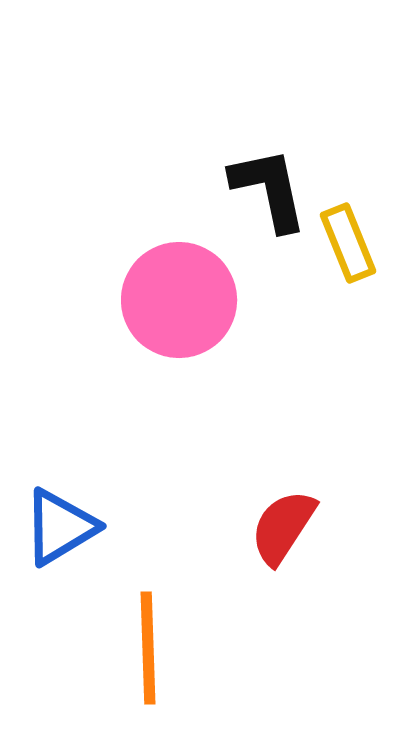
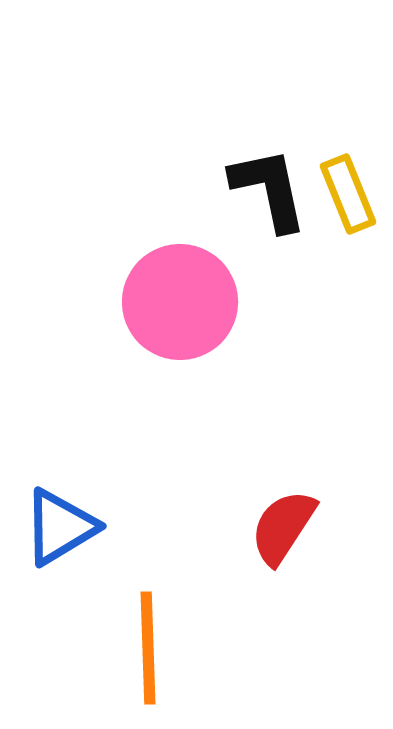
yellow rectangle: moved 49 px up
pink circle: moved 1 px right, 2 px down
